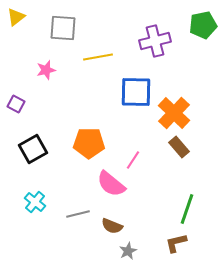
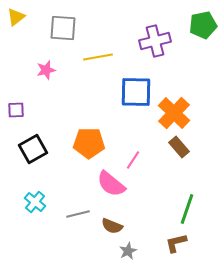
purple square: moved 6 px down; rotated 30 degrees counterclockwise
